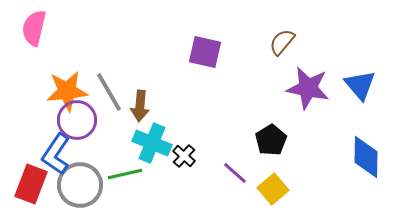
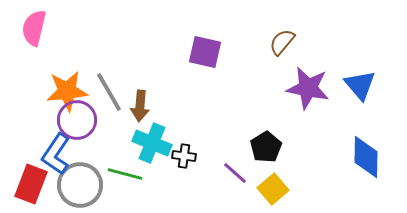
black pentagon: moved 5 px left, 7 px down
black cross: rotated 35 degrees counterclockwise
green line: rotated 28 degrees clockwise
